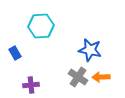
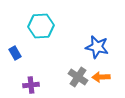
blue star: moved 7 px right, 3 px up
